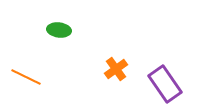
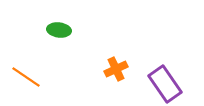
orange cross: rotated 10 degrees clockwise
orange line: rotated 8 degrees clockwise
